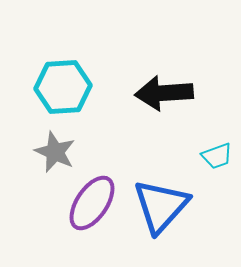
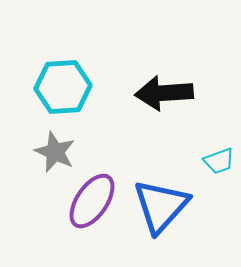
cyan trapezoid: moved 2 px right, 5 px down
purple ellipse: moved 2 px up
